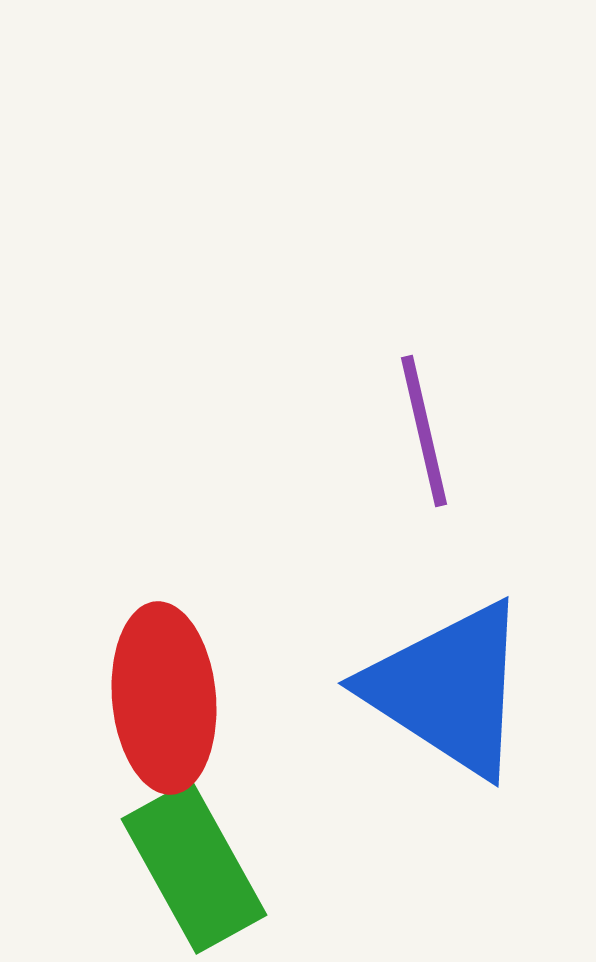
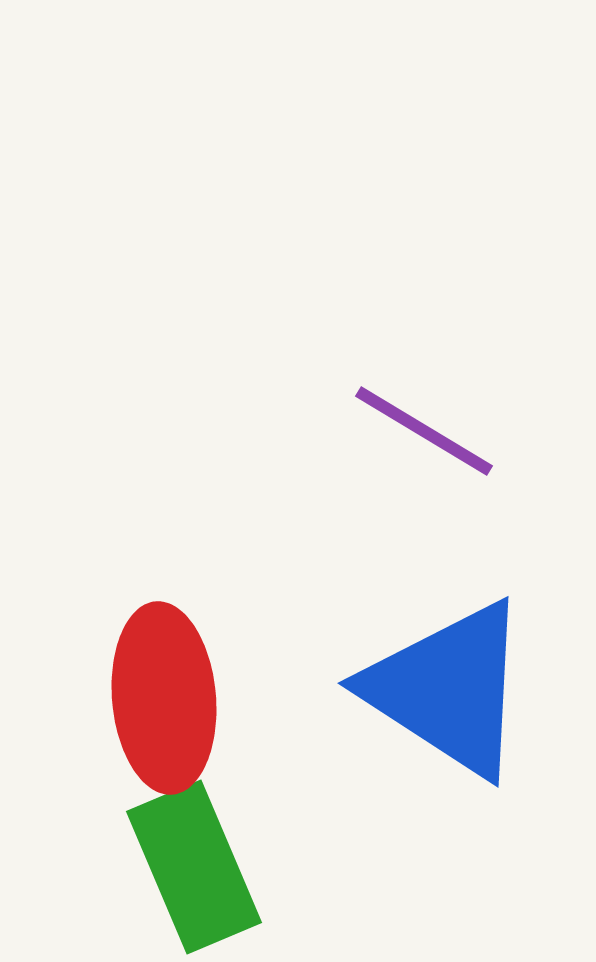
purple line: rotated 46 degrees counterclockwise
green rectangle: rotated 6 degrees clockwise
